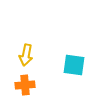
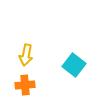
cyan square: rotated 30 degrees clockwise
